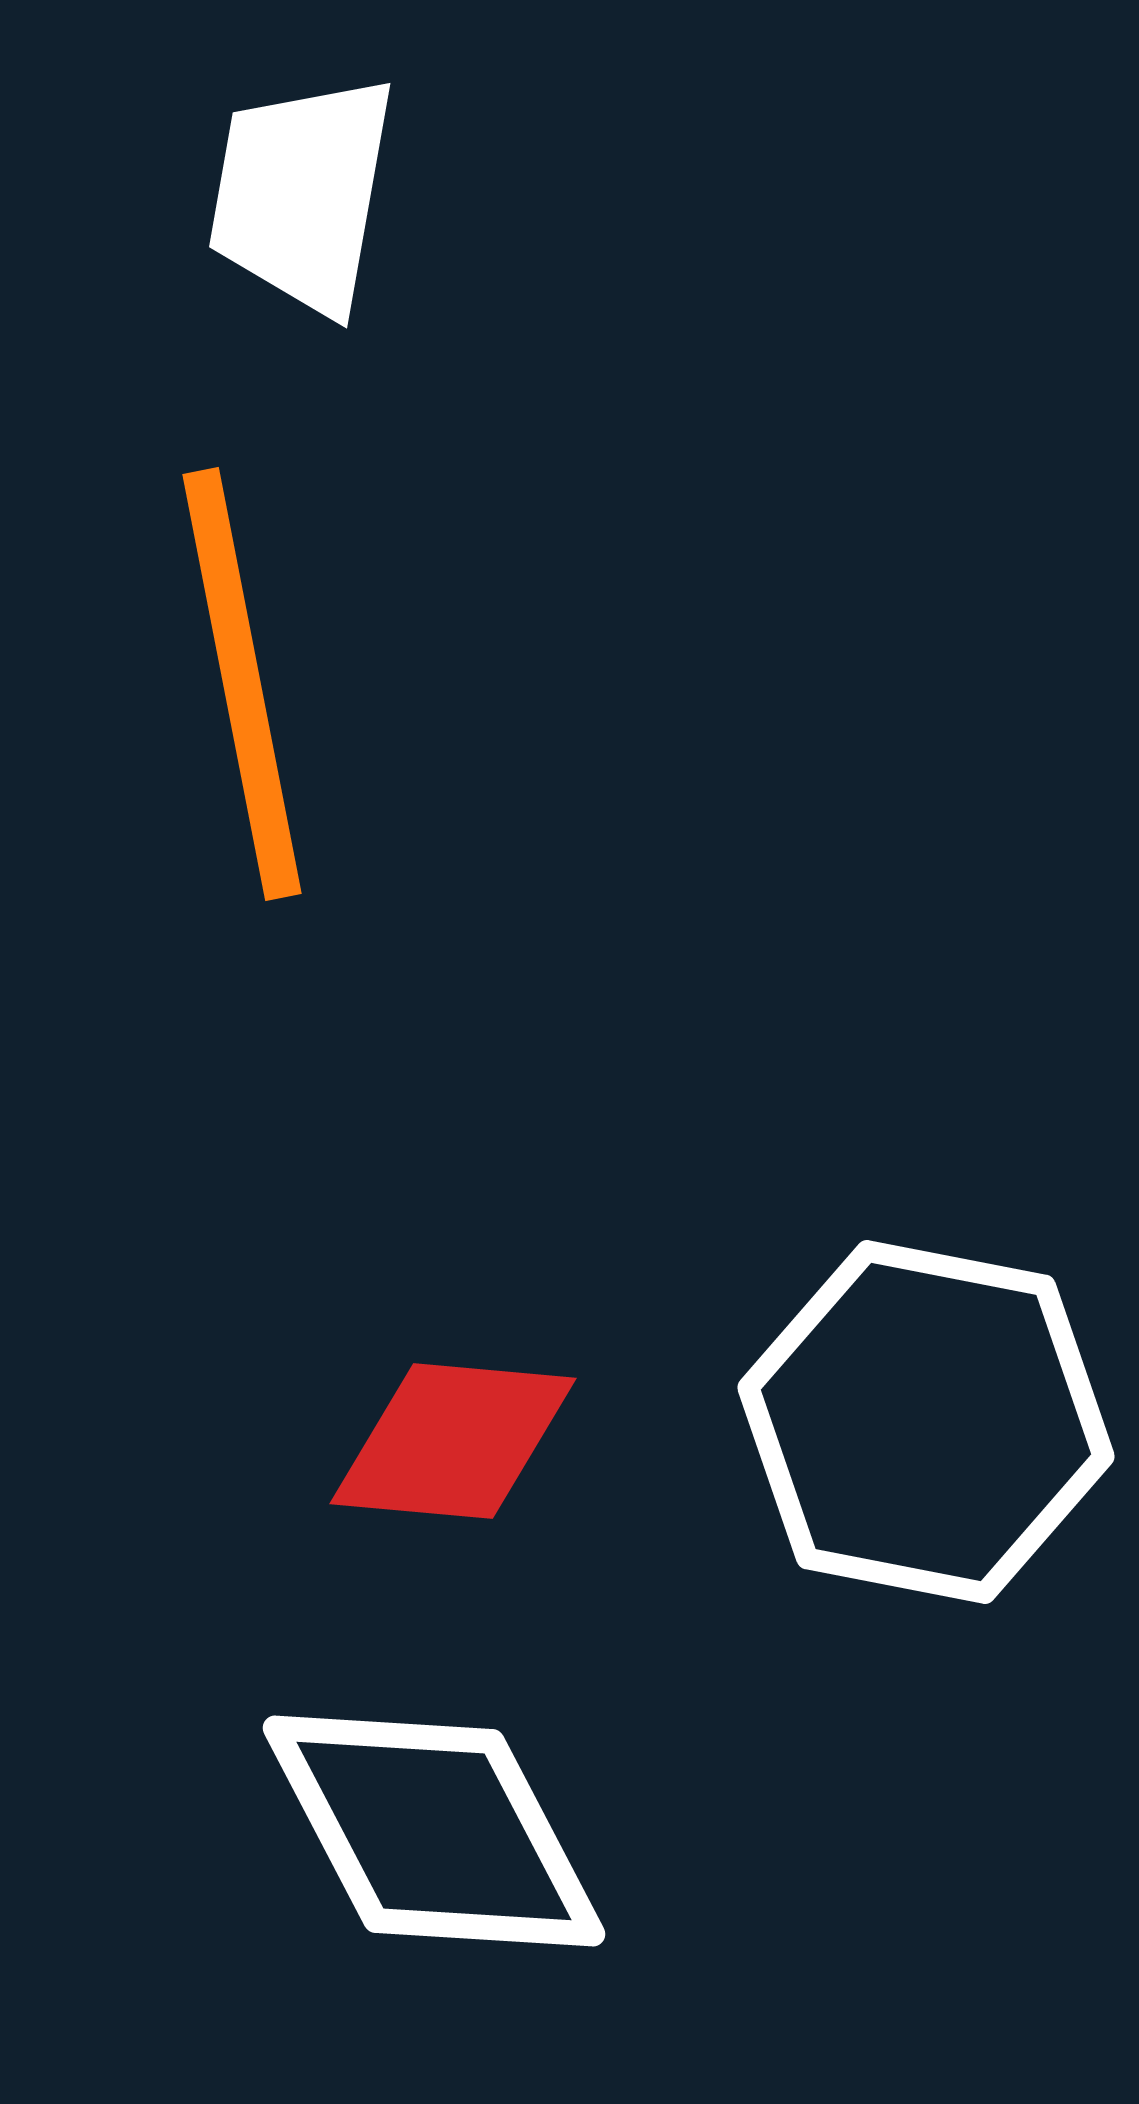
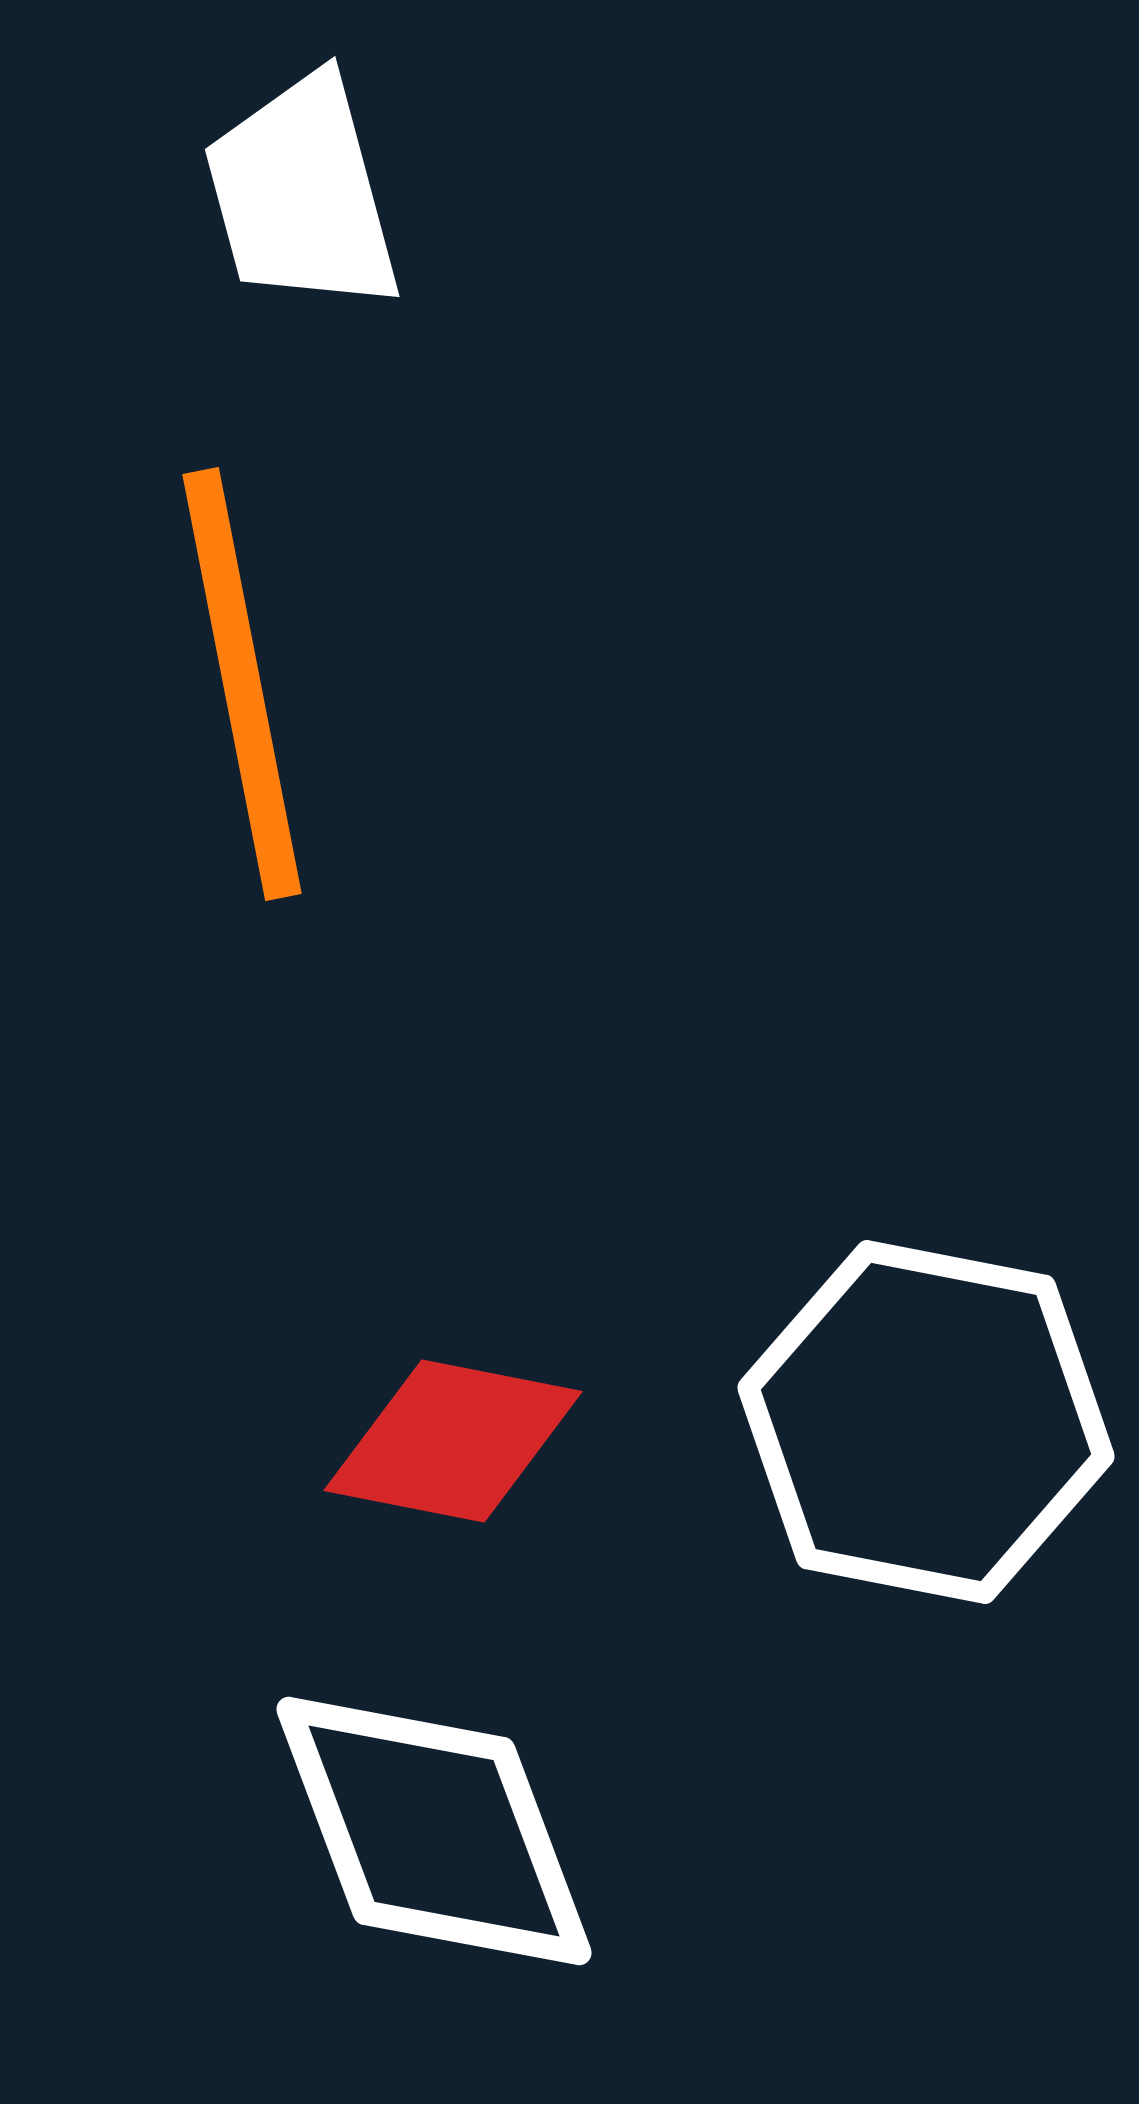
white trapezoid: rotated 25 degrees counterclockwise
red diamond: rotated 6 degrees clockwise
white diamond: rotated 7 degrees clockwise
